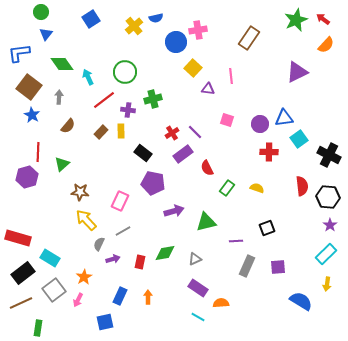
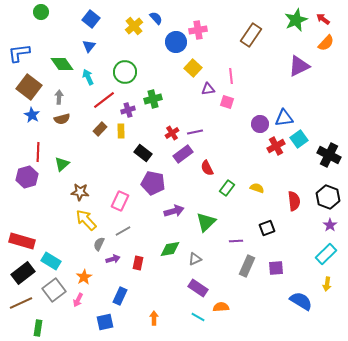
blue semicircle at (156, 18): rotated 120 degrees counterclockwise
blue square at (91, 19): rotated 18 degrees counterclockwise
blue triangle at (46, 34): moved 43 px right, 12 px down
brown rectangle at (249, 38): moved 2 px right, 3 px up
orange semicircle at (326, 45): moved 2 px up
purple triangle at (297, 72): moved 2 px right, 6 px up
purple triangle at (208, 89): rotated 16 degrees counterclockwise
purple cross at (128, 110): rotated 24 degrees counterclockwise
pink square at (227, 120): moved 18 px up
brown semicircle at (68, 126): moved 6 px left, 7 px up; rotated 35 degrees clockwise
brown rectangle at (101, 132): moved 1 px left, 3 px up
purple line at (195, 132): rotated 56 degrees counterclockwise
red cross at (269, 152): moved 7 px right, 6 px up; rotated 30 degrees counterclockwise
red semicircle at (302, 186): moved 8 px left, 15 px down
black hexagon at (328, 197): rotated 15 degrees clockwise
green triangle at (206, 222): rotated 30 degrees counterclockwise
red rectangle at (18, 238): moved 4 px right, 3 px down
green diamond at (165, 253): moved 5 px right, 4 px up
cyan rectangle at (50, 258): moved 1 px right, 3 px down
red rectangle at (140, 262): moved 2 px left, 1 px down
purple square at (278, 267): moved 2 px left, 1 px down
orange arrow at (148, 297): moved 6 px right, 21 px down
orange semicircle at (221, 303): moved 4 px down
